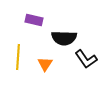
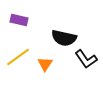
purple rectangle: moved 15 px left
black semicircle: rotated 10 degrees clockwise
yellow line: rotated 50 degrees clockwise
